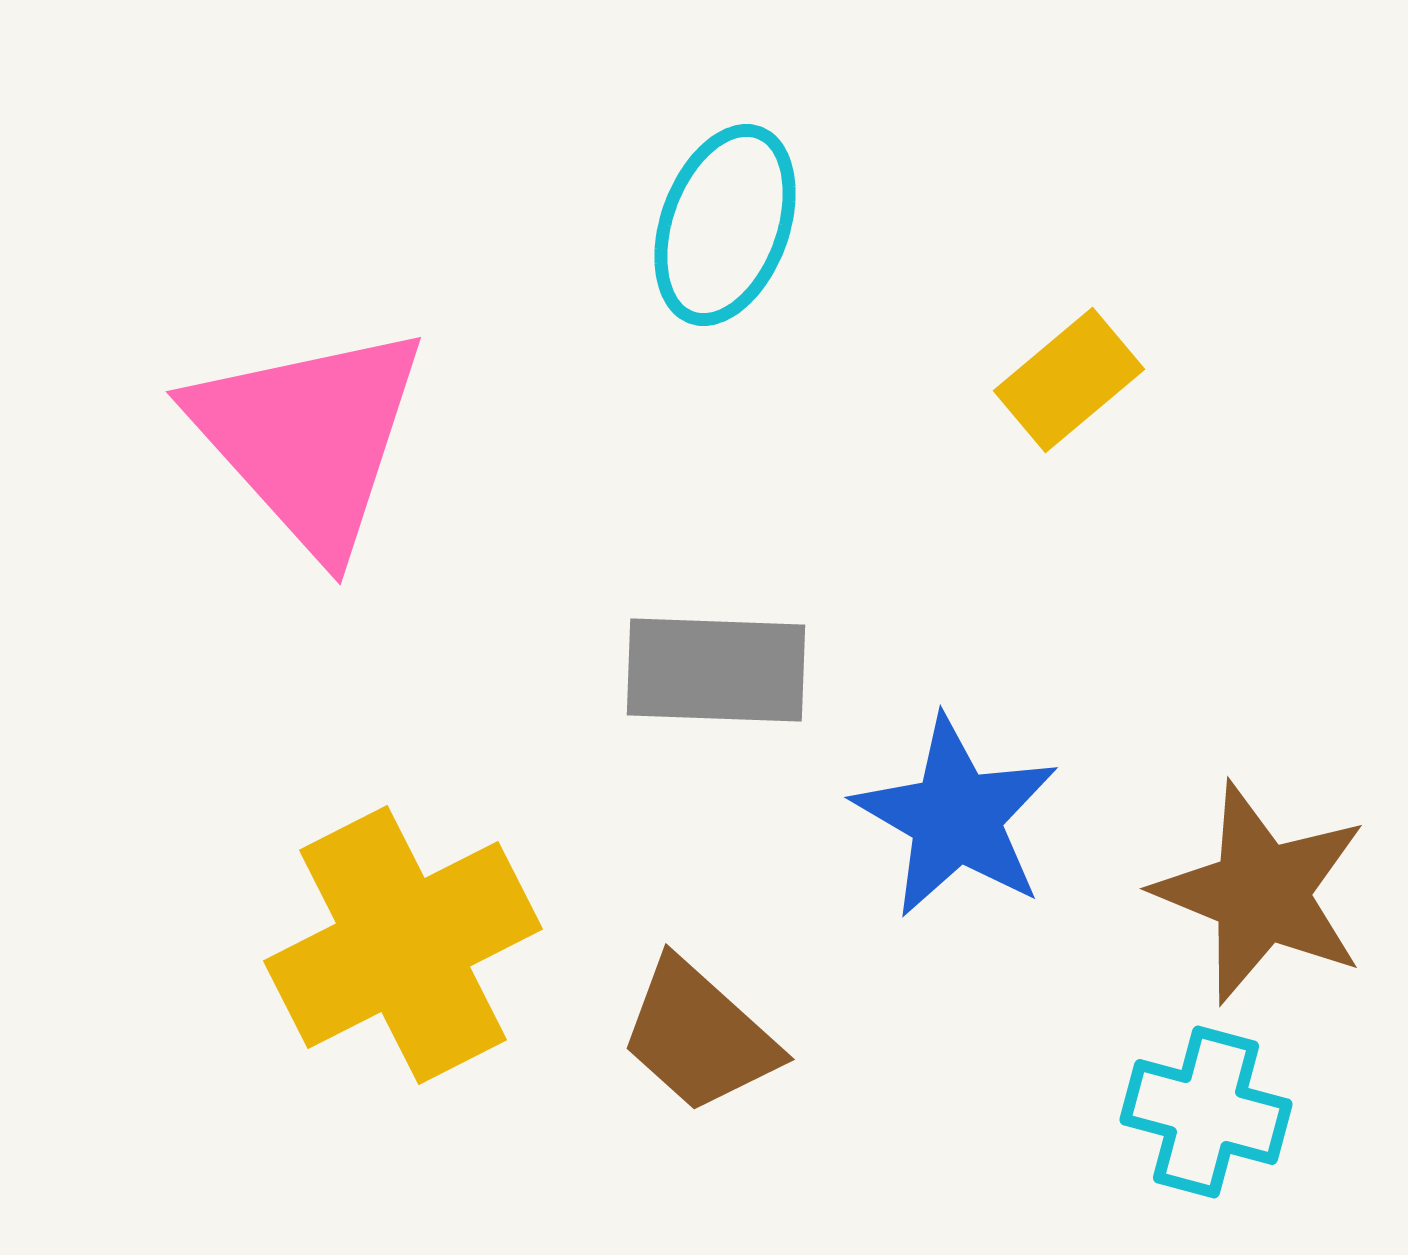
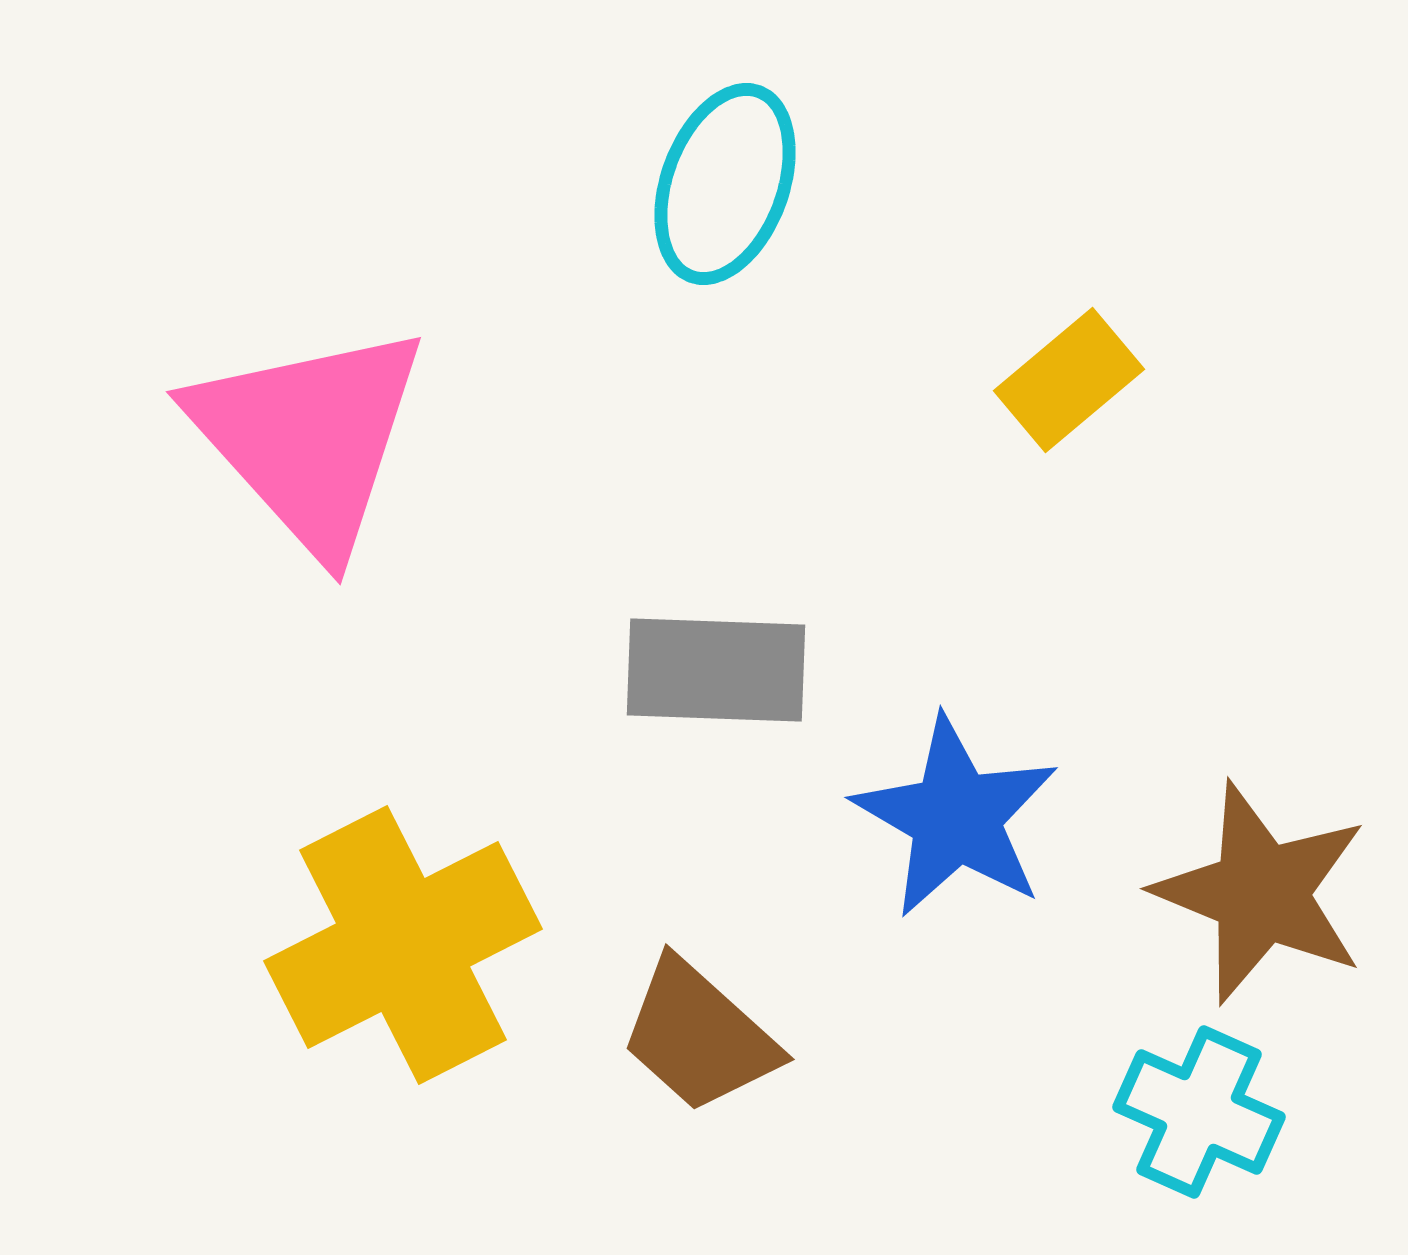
cyan ellipse: moved 41 px up
cyan cross: moved 7 px left; rotated 9 degrees clockwise
